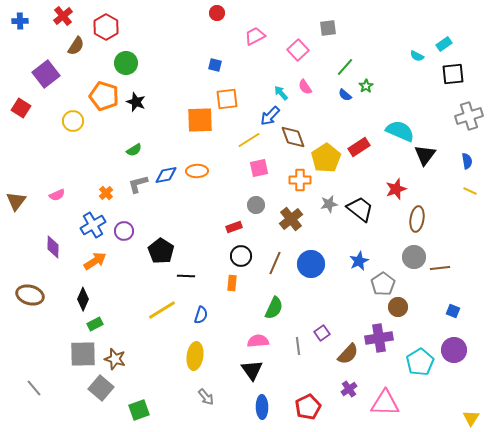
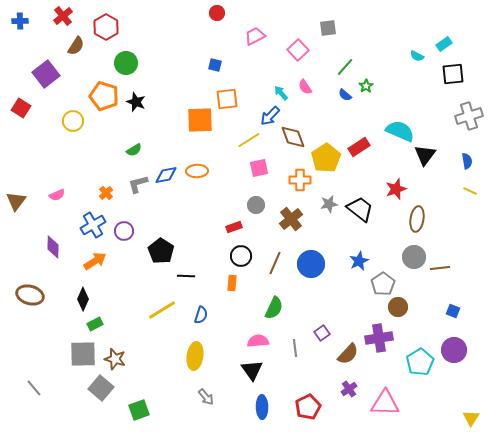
gray line at (298, 346): moved 3 px left, 2 px down
